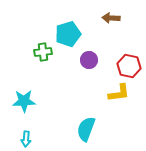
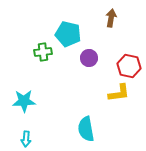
brown arrow: rotated 96 degrees clockwise
cyan pentagon: rotated 30 degrees clockwise
purple circle: moved 2 px up
cyan semicircle: rotated 30 degrees counterclockwise
